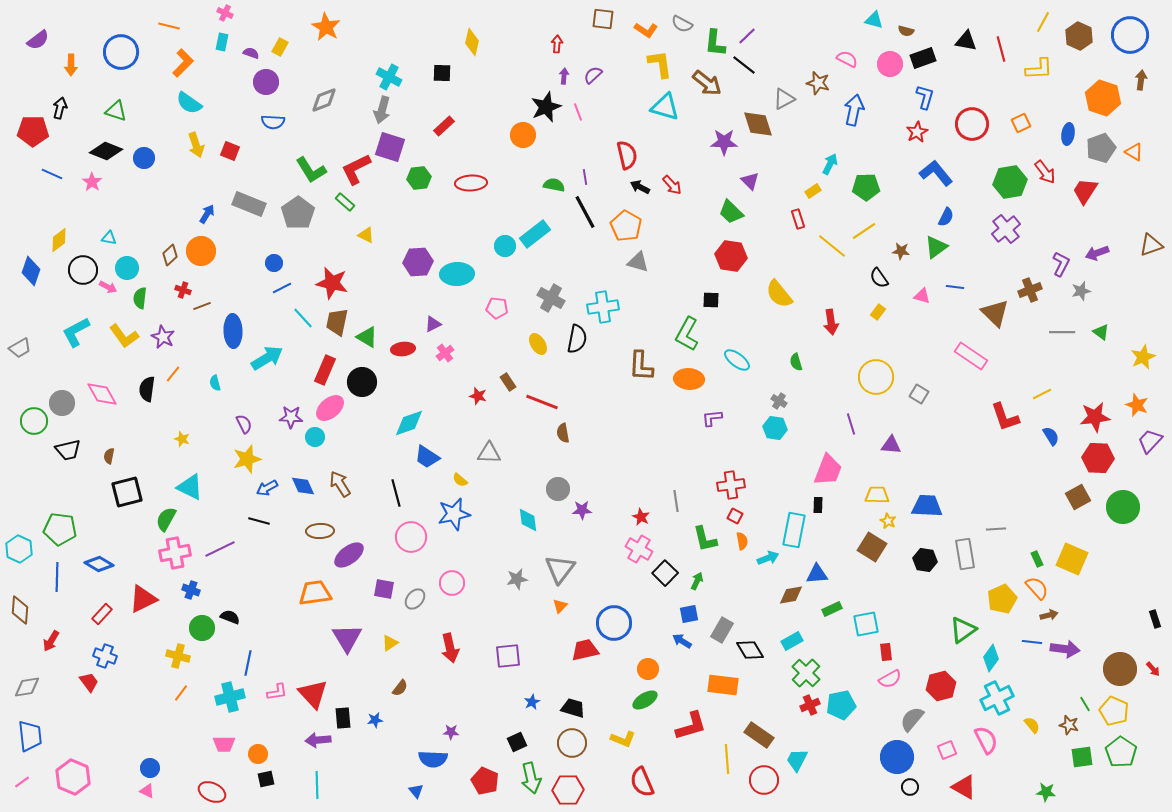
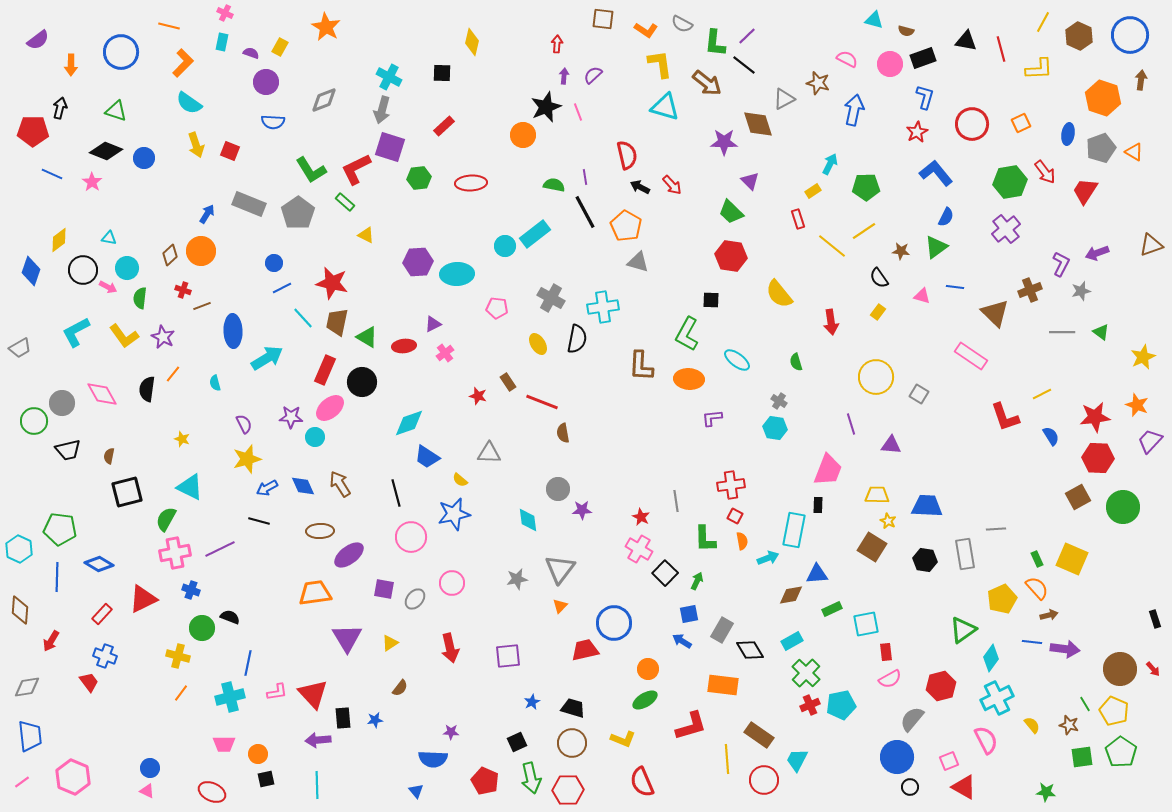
red ellipse at (403, 349): moved 1 px right, 3 px up
green L-shape at (705, 539): rotated 12 degrees clockwise
pink square at (947, 750): moved 2 px right, 11 px down
